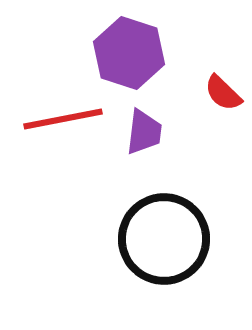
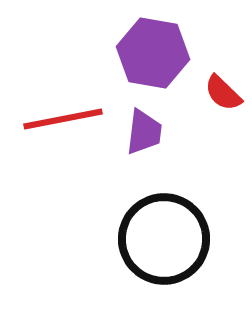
purple hexagon: moved 24 px right; rotated 8 degrees counterclockwise
